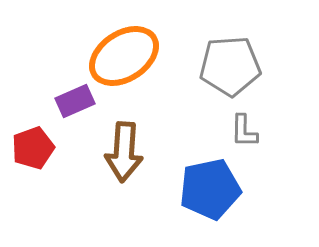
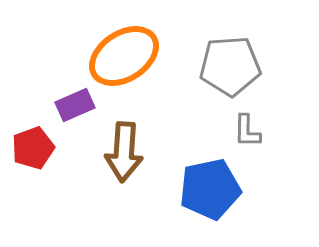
purple rectangle: moved 4 px down
gray L-shape: moved 3 px right
